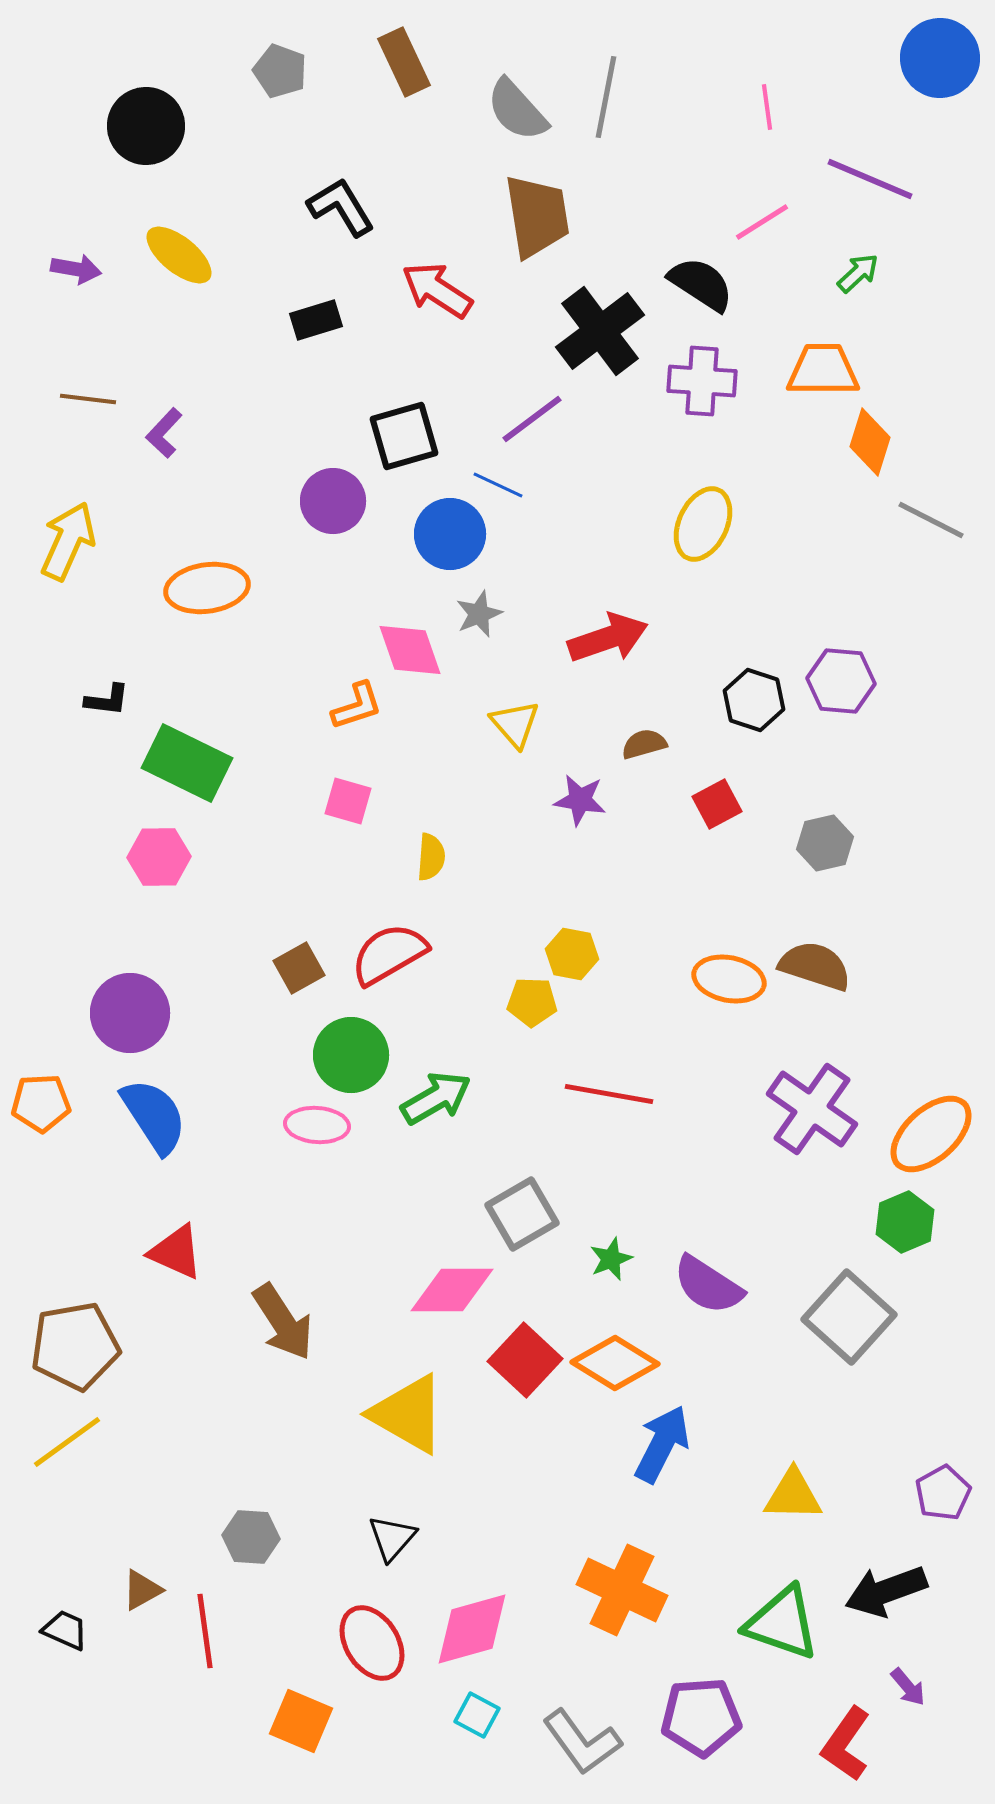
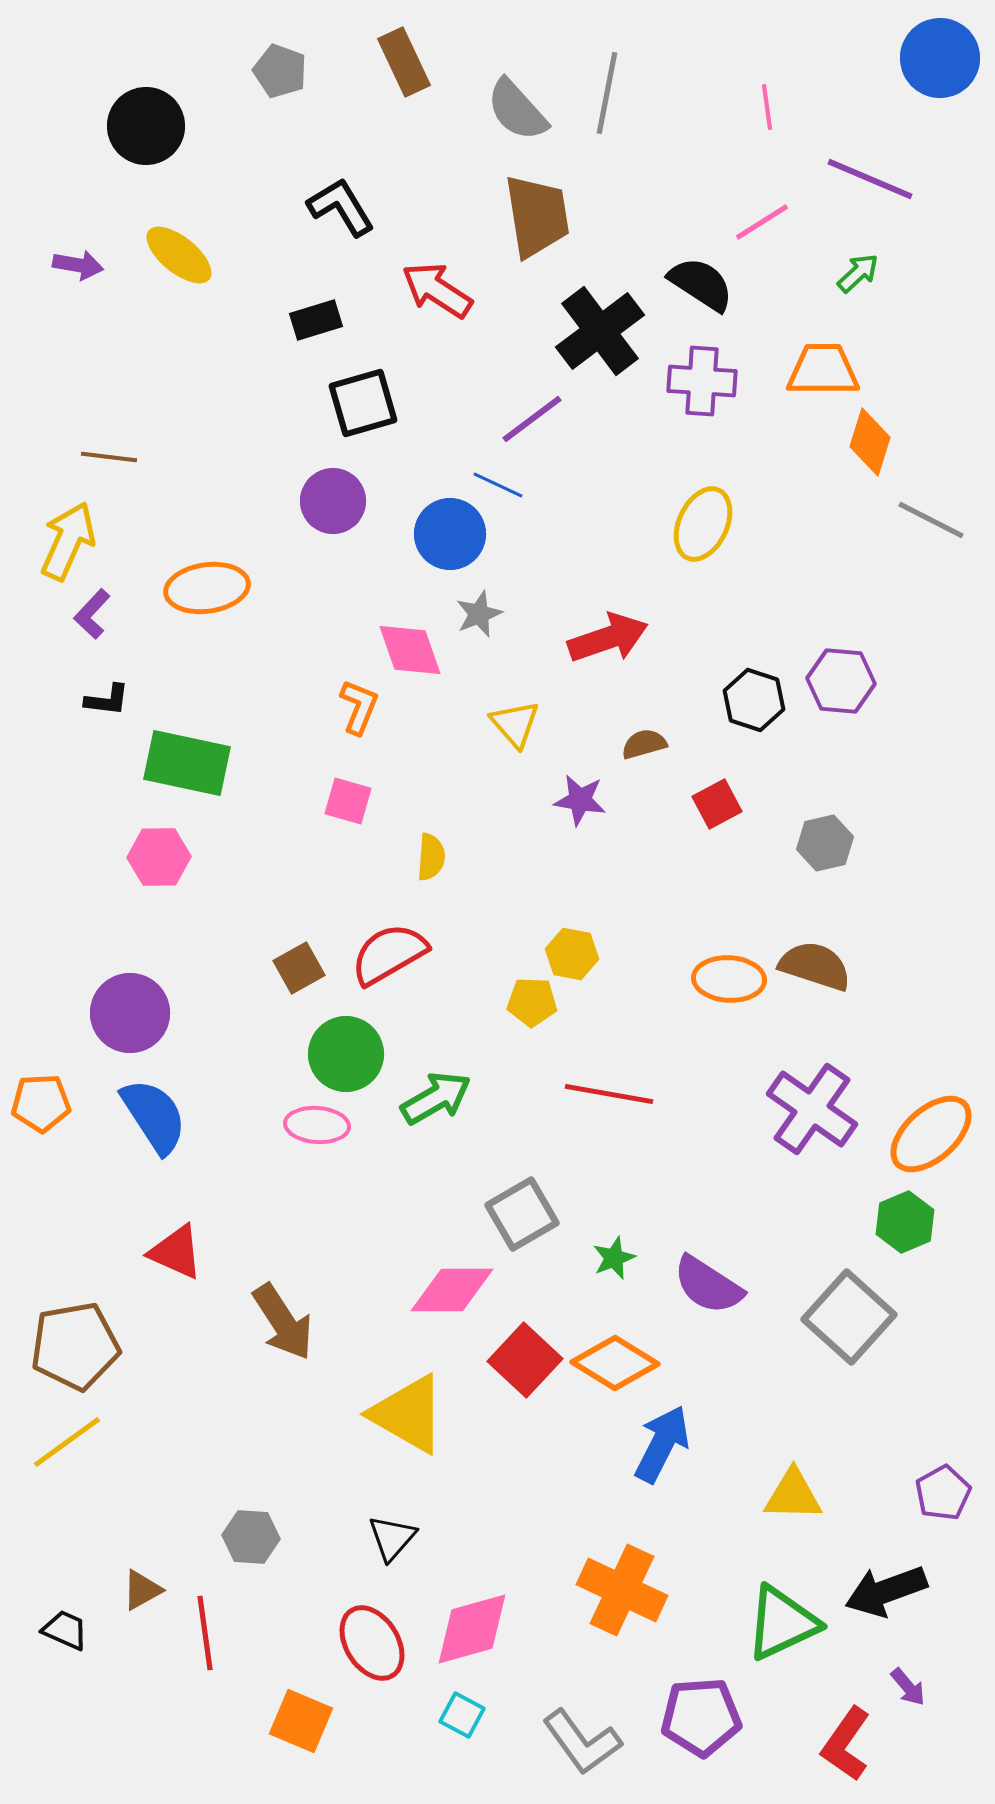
gray line at (606, 97): moved 1 px right, 4 px up
purple arrow at (76, 269): moved 2 px right, 4 px up
brown line at (88, 399): moved 21 px right, 58 px down
purple L-shape at (164, 433): moved 72 px left, 181 px down
black square at (404, 436): moved 41 px left, 33 px up
orange L-shape at (357, 706): moved 2 px right, 1 px down; rotated 50 degrees counterclockwise
green rectangle at (187, 763): rotated 14 degrees counterclockwise
orange ellipse at (729, 979): rotated 8 degrees counterclockwise
green circle at (351, 1055): moved 5 px left, 1 px up
green star at (611, 1259): moved 3 px right, 1 px up
green triangle at (782, 1623): rotated 44 degrees counterclockwise
red line at (205, 1631): moved 2 px down
cyan square at (477, 1715): moved 15 px left
